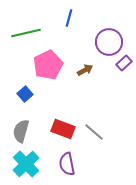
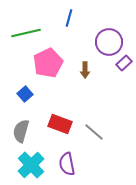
pink pentagon: moved 2 px up
brown arrow: rotated 119 degrees clockwise
red rectangle: moved 3 px left, 5 px up
cyan cross: moved 5 px right, 1 px down
